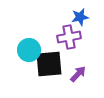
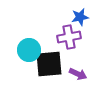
purple arrow: rotated 72 degrees clockwise
